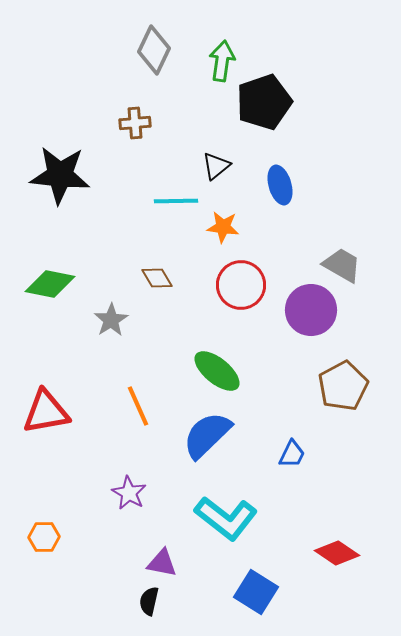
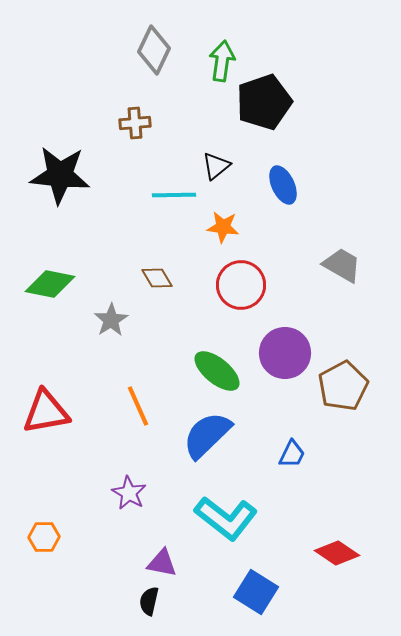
blue ellipse: moved 3 px right; rotated 9 degrees counterclockwise
cyan line: moved 2 px left, 6 px up
purple circle: moved 26 px left, 43 px down
